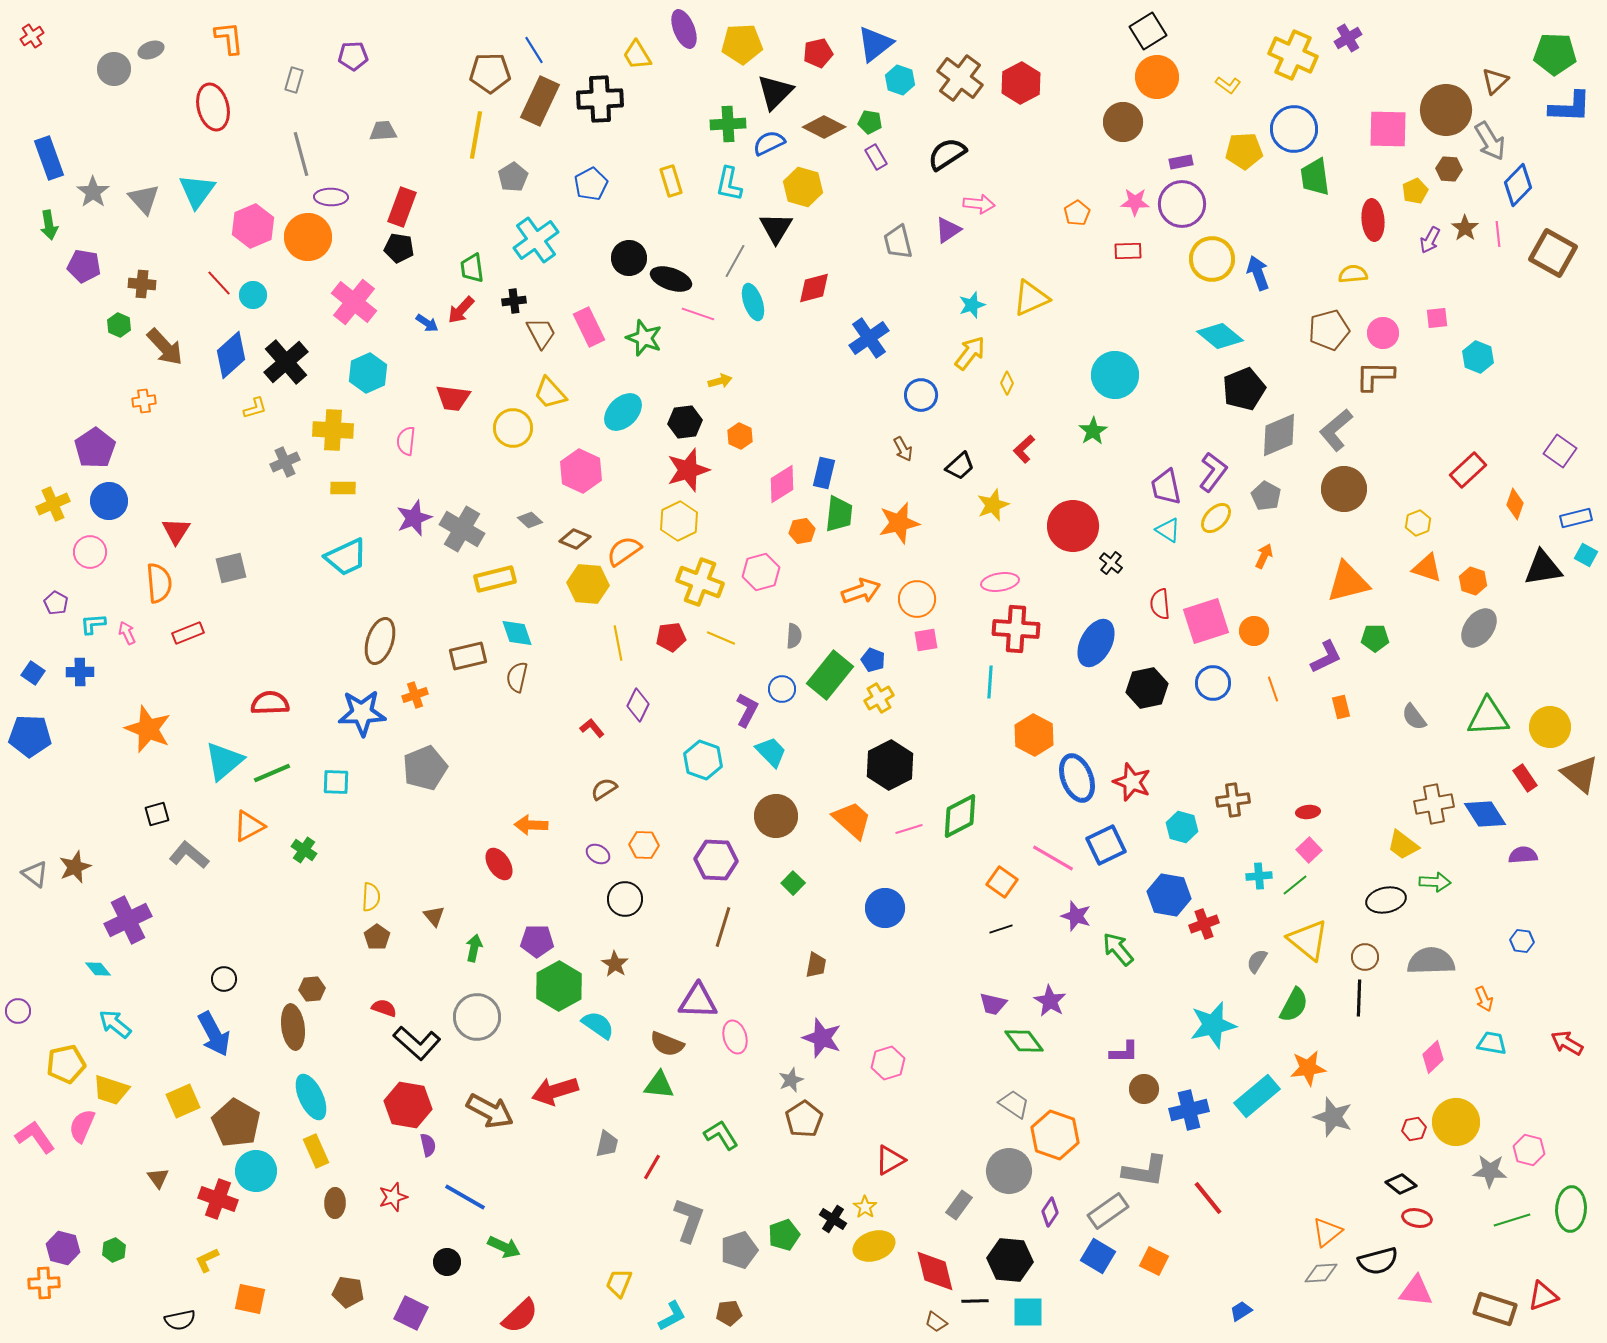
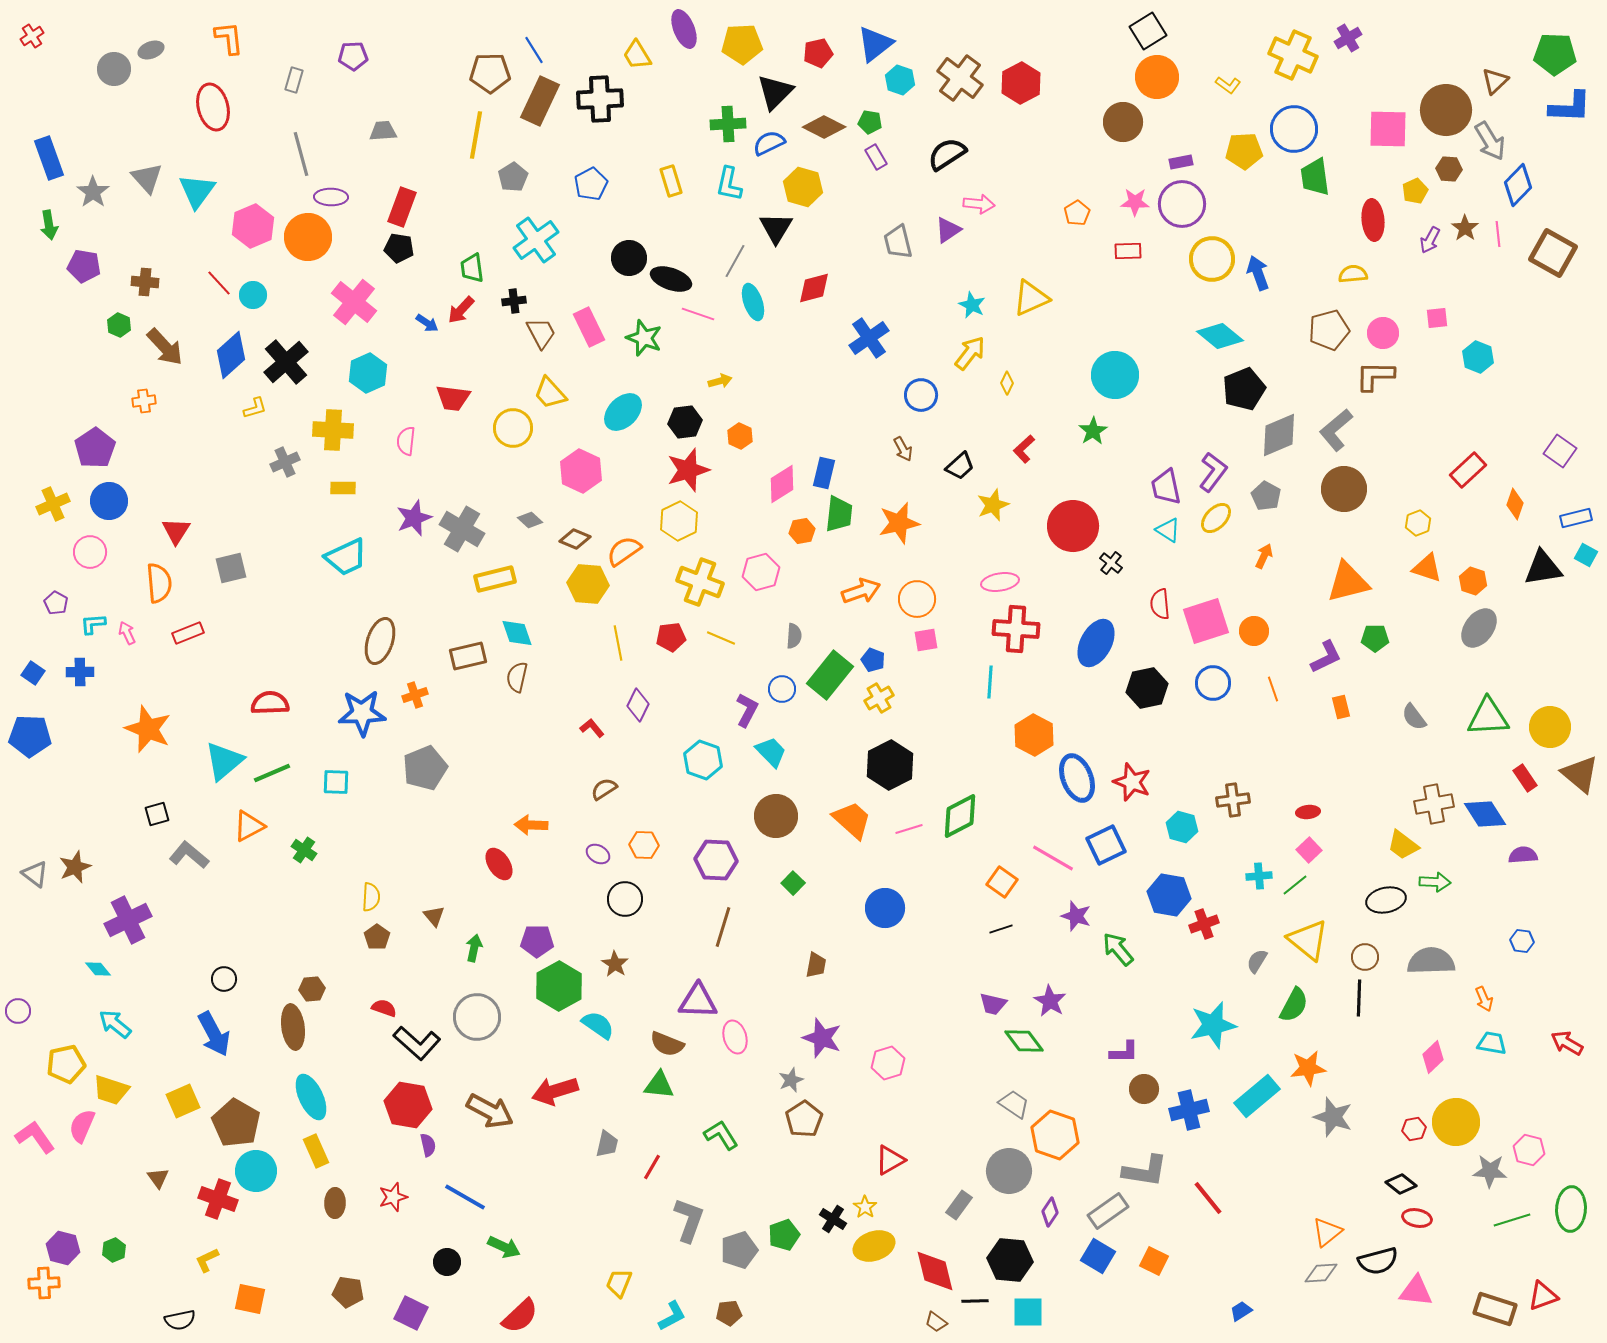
gray triangle at (144, 199): moved 3 px right, 21 px up
brown cross at (142, 284): moved 3 px right, 2 px up
cyan star at (972, 305): rotated 28 degrees counterclockwise
